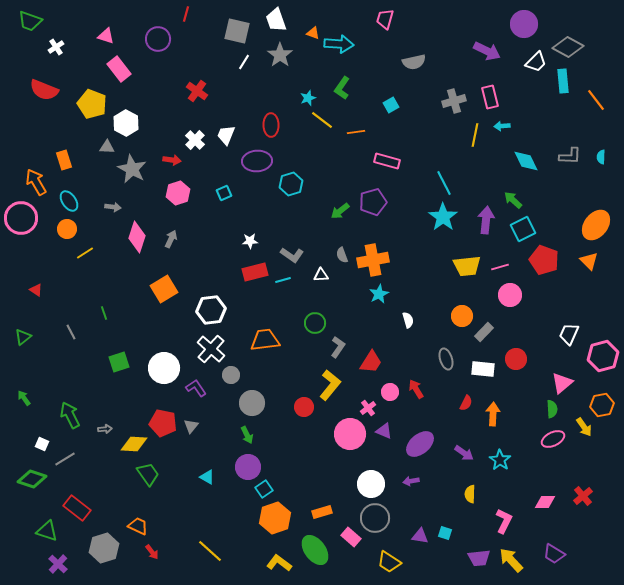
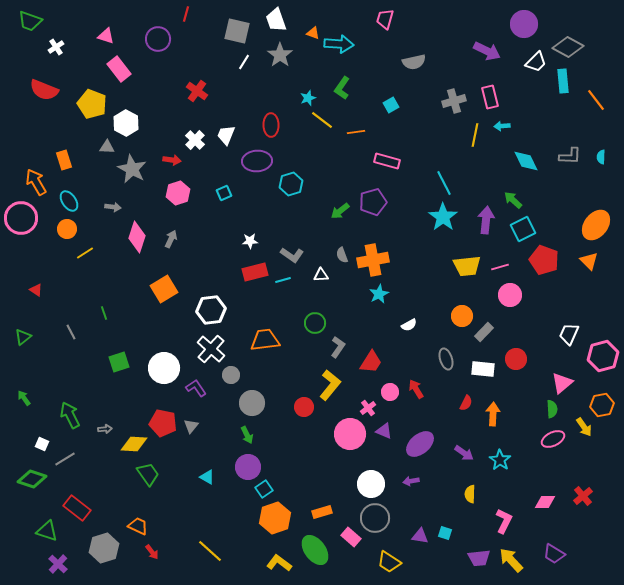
white semicircle at (408, 320): moved 1 px right, 5 px down; rotated 77 degrees clockwise
